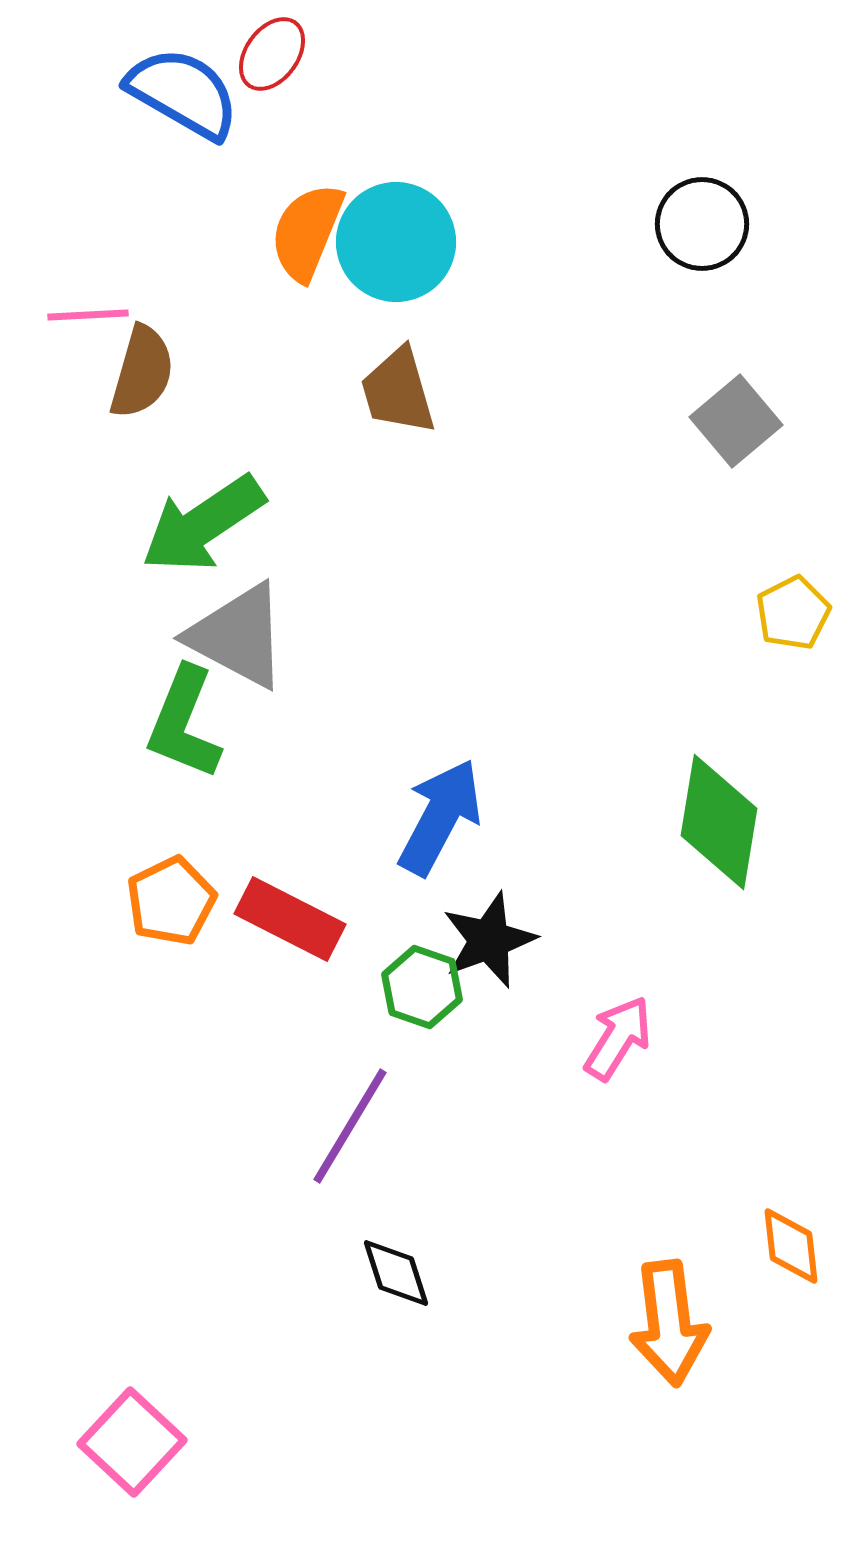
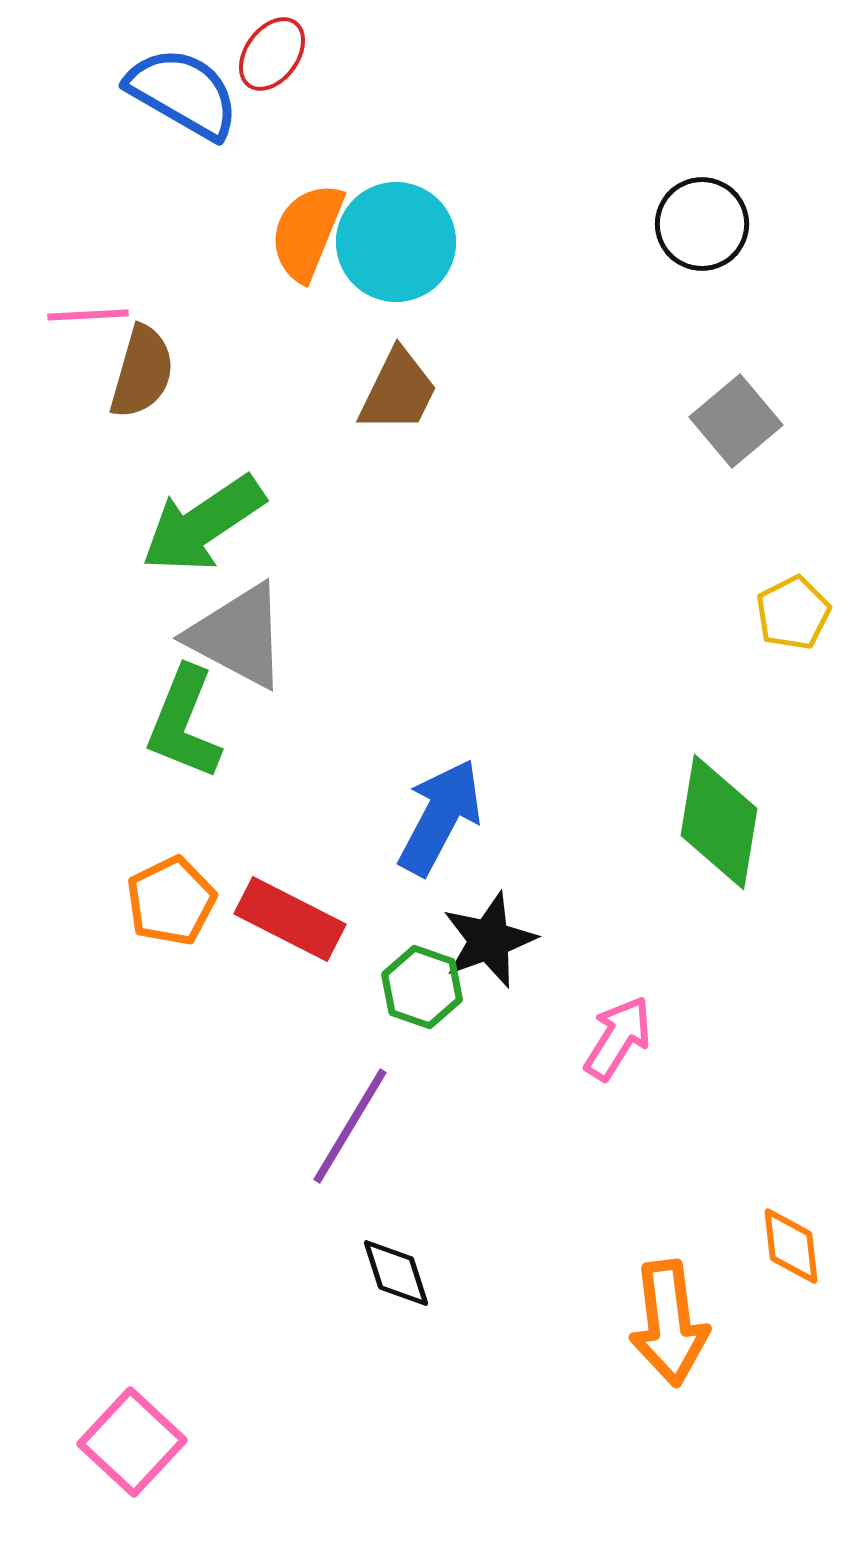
brown trapezoid: rotated 138 degrees counterclockwise
